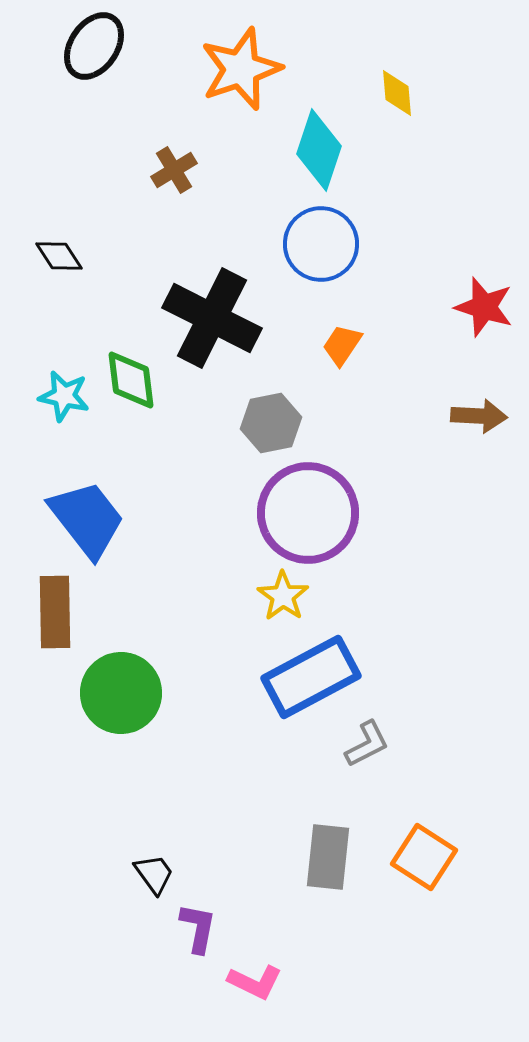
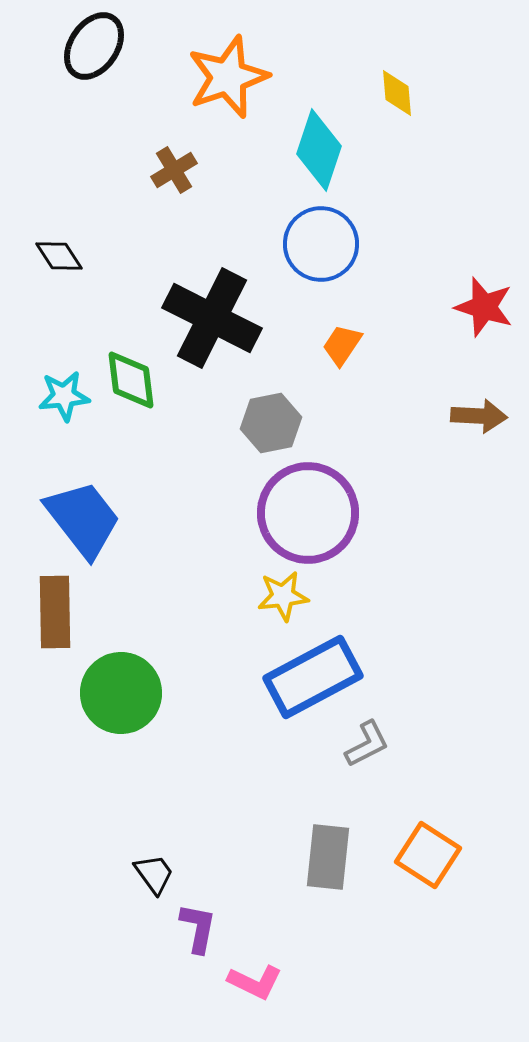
orange star: moved 13 px left, 8 px down
cyan star: rotated 18 degrees counterclockwise
blue trapezoid: moved 4 px left
yellow star: rotated 30 degrees clockwise
blue rectangle: moved 2 px right
orange square: moved 4 px right, 2 px up
